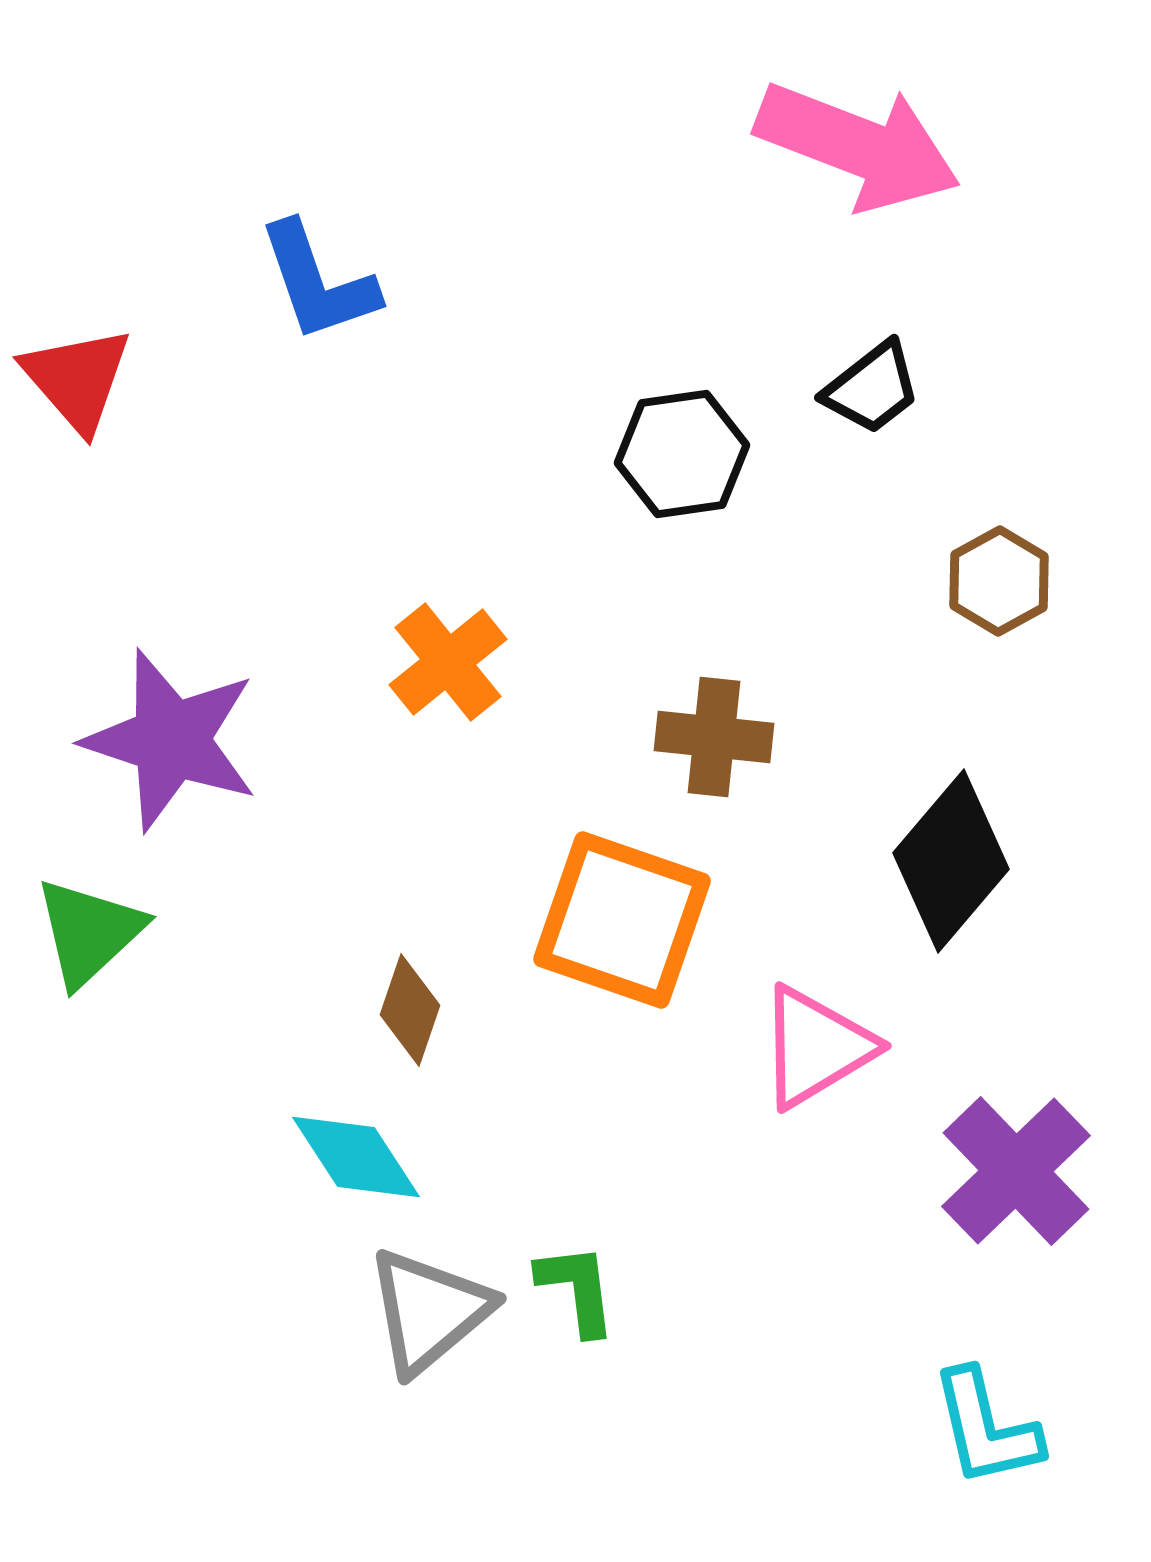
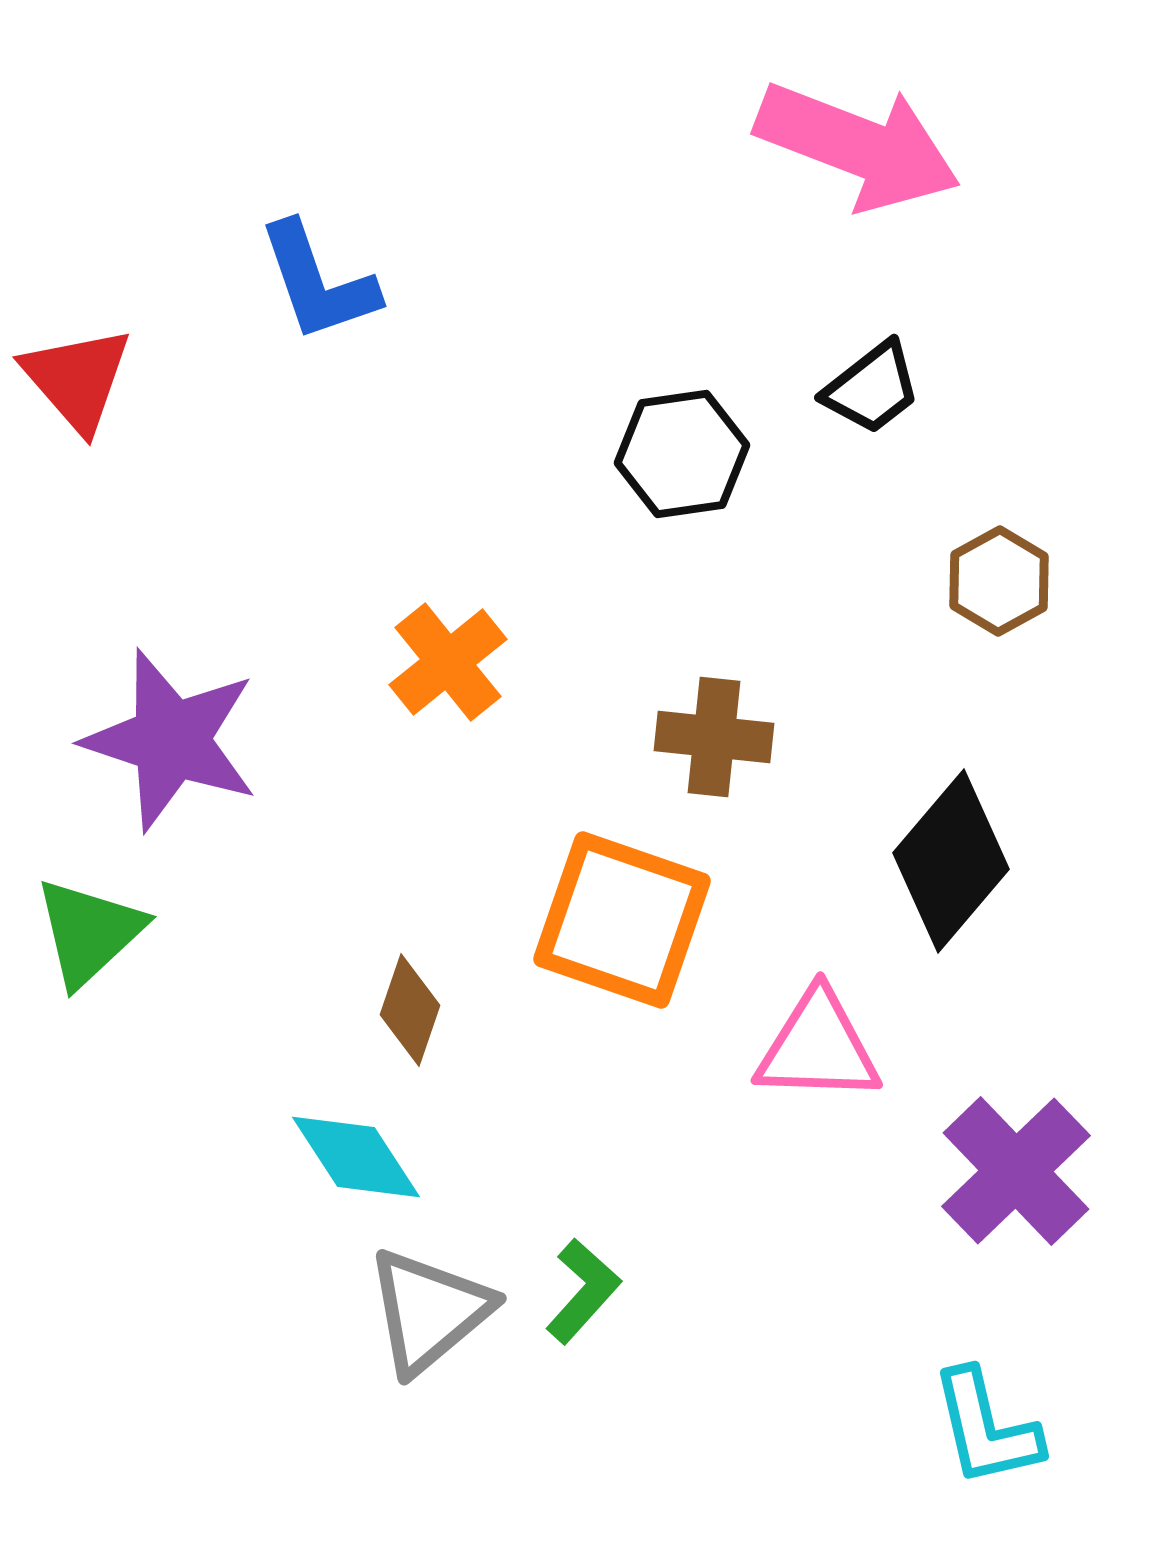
pink triangle: moved 2 px right; rotated 33 degrees clockwise
green L-shape: moved 6 px right, 2 px down; rotated 49 degrees clockwise
